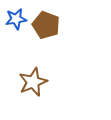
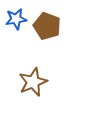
brown pentagon: moved 1 px right, 1 px down
